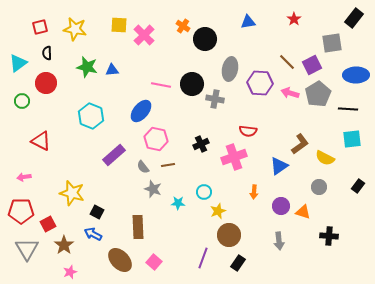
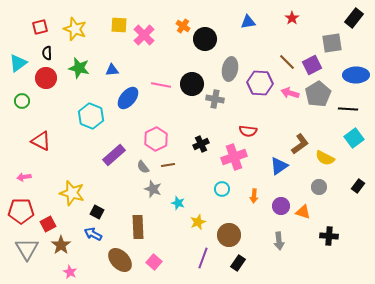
red star at (294, 19): moved 2 px left, 1 px up
yellow star at (75, 29): rotated 10 degrees clockwise
green star at (87, 67): moved 8 px left, 1 px down
red circle at (46, 83): moved 5 px up
blue ellipse at (141, 111): moved 13 px left, 13 px up
pink hexagon at (156, 139): rotated 20 degrees clockwise
cyan square at (352, 139): moved 2 px right, 1 px up; rotated 30 degrees counterclockwise
cyan circle at (204, 192): moved 18 px right, 3 px up
orange arrow at (254, 192): moved 4 px down
cyan star at (178, 203): rotated 16 degrees clockwise
yellow star at (218, 211): moved 20 px left, 11 px down
brown star at (64, 245): moved 3 px left
pink star at (70, 272): rotated 24 degrees counterclockwise
